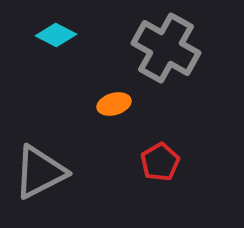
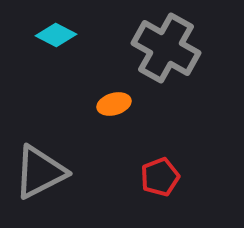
red pentagon: moved 15 px down; rotated 9 degrees clockwise
